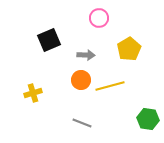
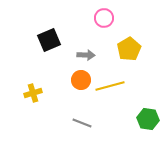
pink circle: moved 5 px right
